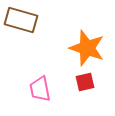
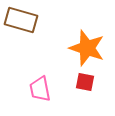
red square: rotated 24 degrees clockwise
